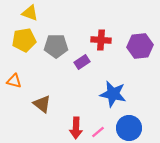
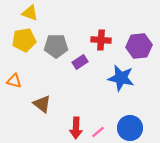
purple hexagon: moved 1 px left
purple rectangle: moved 2 px left
blue star: moved 8 px right, 16 px up
blue circle: moved 1 px right
